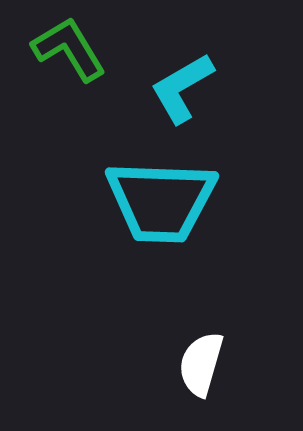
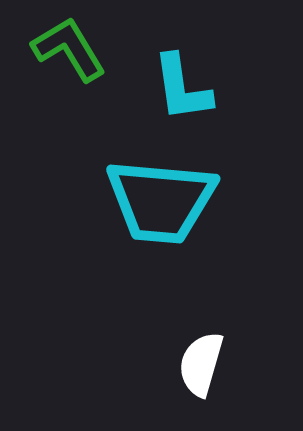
cyan L-shape: rotated 68 degrees counterclockwise
cyan trapezoid: rotated 3 degrees clockwise
